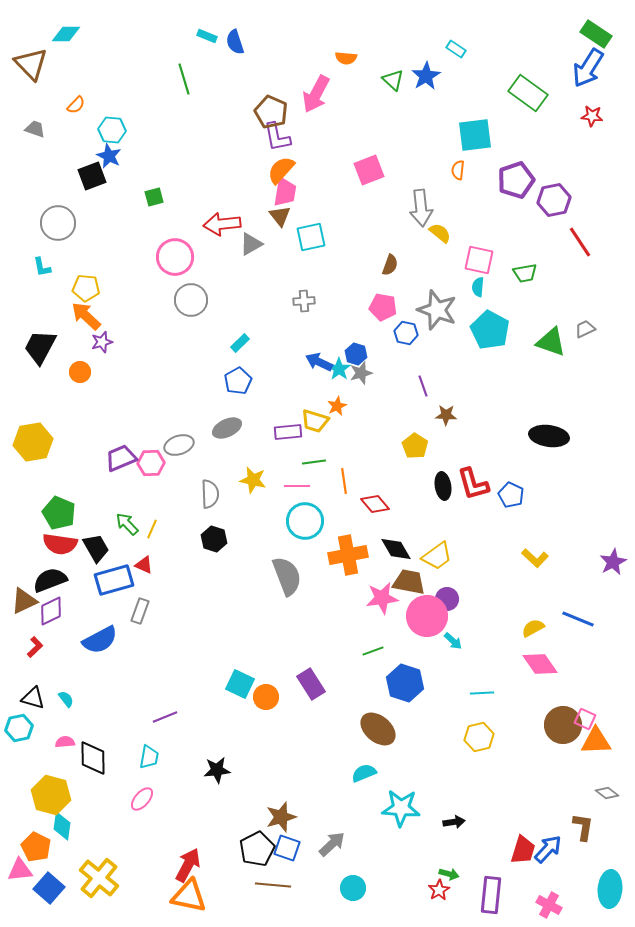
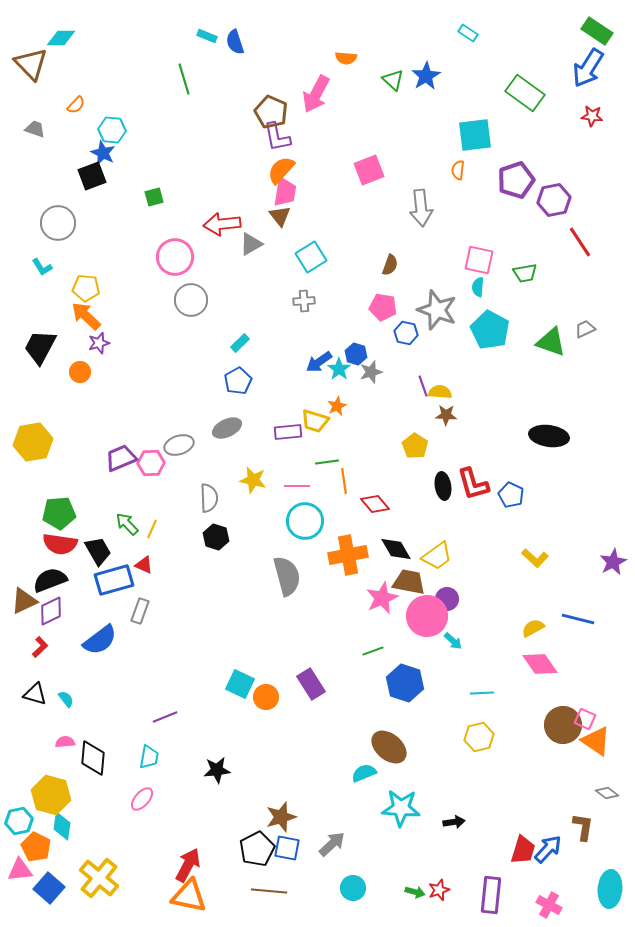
cyan diamond at (66, 34): moved 5 px left, 4 px down
green rectangle at (596, 34): moved 1 px right, 3 px up
cyan rectangle at (456, 49): moved 12 px right, 16 px up
green rectangle at (528, 93): moved 3 px left
blue star at (109, 156): moved 6 px left, 3 px up
yellow semicircle at (440, 233): moved 159 px down; rotated 35 degrees counterclockwise
cyan square at (311, 237): moved 20 px down; rotated 20 degrees counterclockwise
cyan L-shape at (42, 267): rotated 20 degrees counterclockwise
purple star at (102, 342): moved 3 px left, 1 px down
blue arrow at (319, 362): rotated 60 degrees counterclockwise
gray star at (361, 373): moved 10 px right, 1 px up
green line at (314, 462): moved 13 px right
gray semicircle at (210, 494): moved 1 px left, 4 px down
green pentagon at (59, 513): rotated 28 degrees counterclockwise
black hexagon at (214, 539): moved 2 px right, 2 px up
black trapezoid at (96, 548): moved 2 px right, 3 px down
gray semicircle at (287, 576): rotated 6 degrees clockwise
pink star at (382, 598): rotated 16 degrees counterclockwise
blue line at (578, 619): rotated 8 degrees counterclockwise
blue semicircle at (100, 640): rotated 9 degrees counterclockwise
red L-shape at (35, 647): moved 5 px right
black triangle at (33, 698): moved 2 px right, 4 px up
cyan hexagon at (19, 728): moved 93 px down
brown ellipse at (378, 729): moved 11 px right, 18 px down
orange triangle at (596, 741): rotated 36 degrees clockwise
black diamond at (93, 758): rotated 6 degrees clockwise
blue square at (287, 848): rotated 8 degrees counterclockwise
green arrow at (449, 874): moved 34 px left, 18 px down
brown line at (273, 885): moved 4 px left, 6 px down
red star at (439, 890): rotated 10 degrees clockwise
